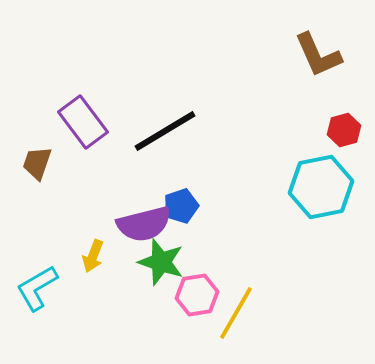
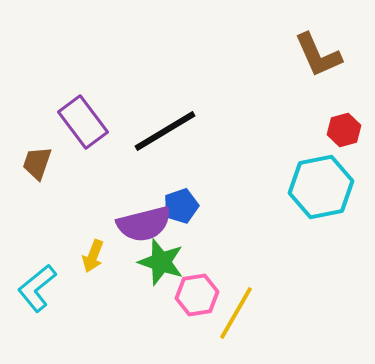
cyan L-shape: rotated 9 degrees counterclockwise
